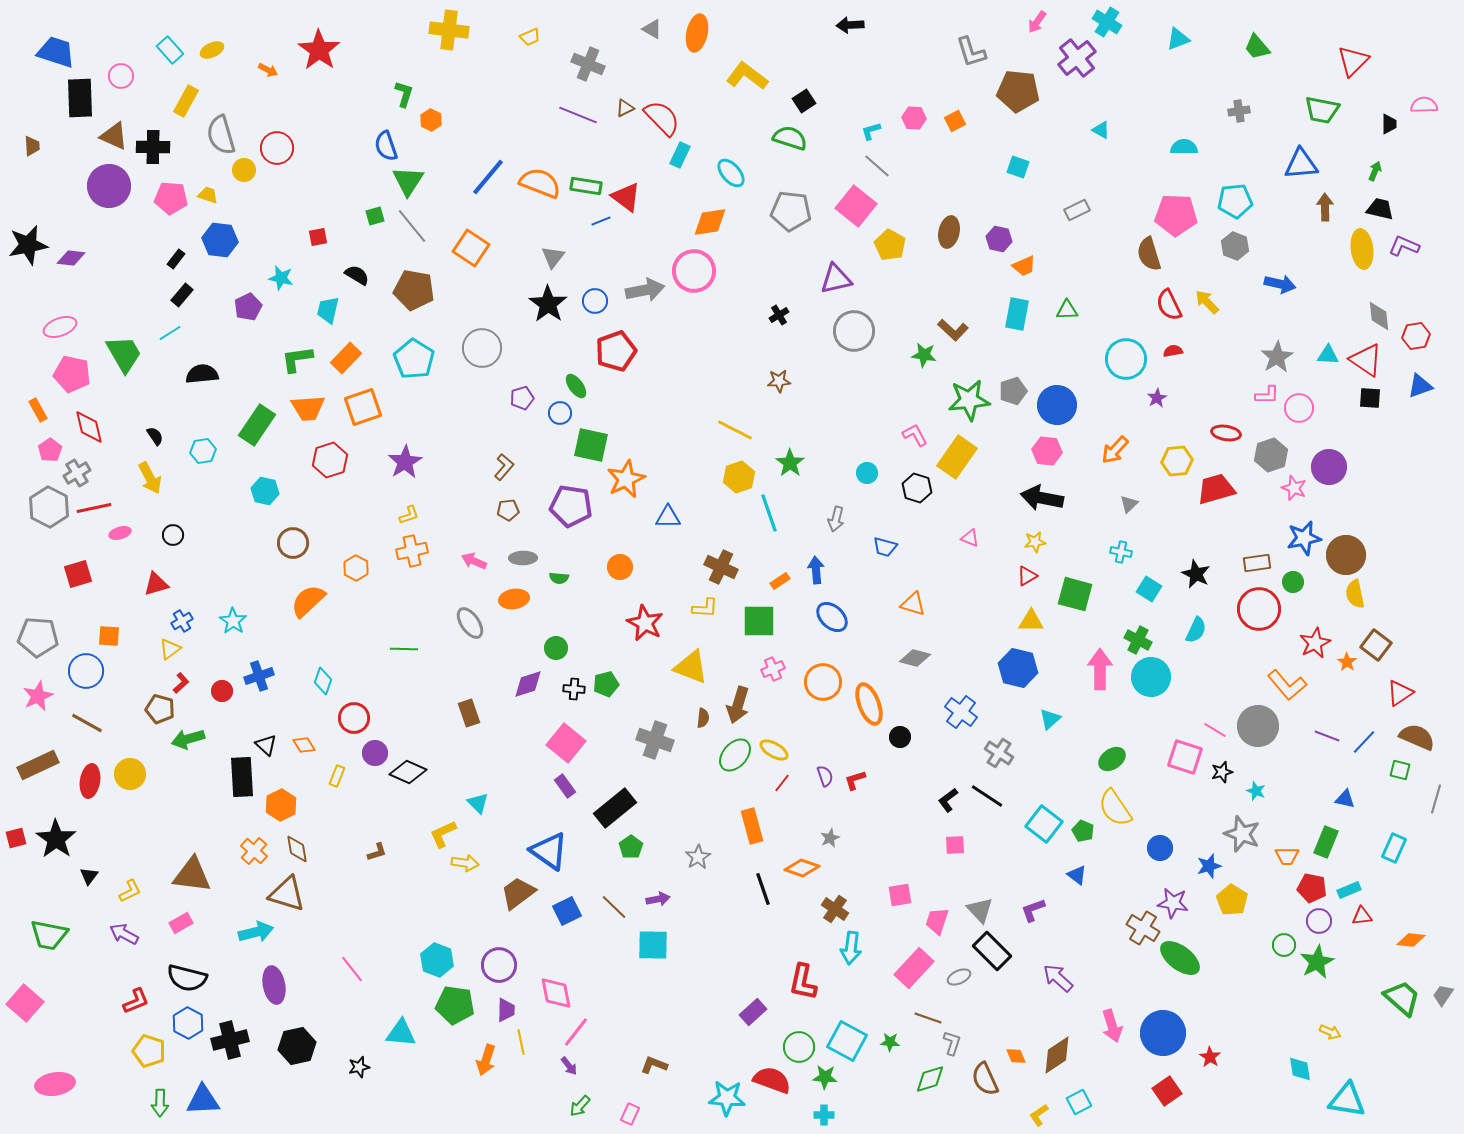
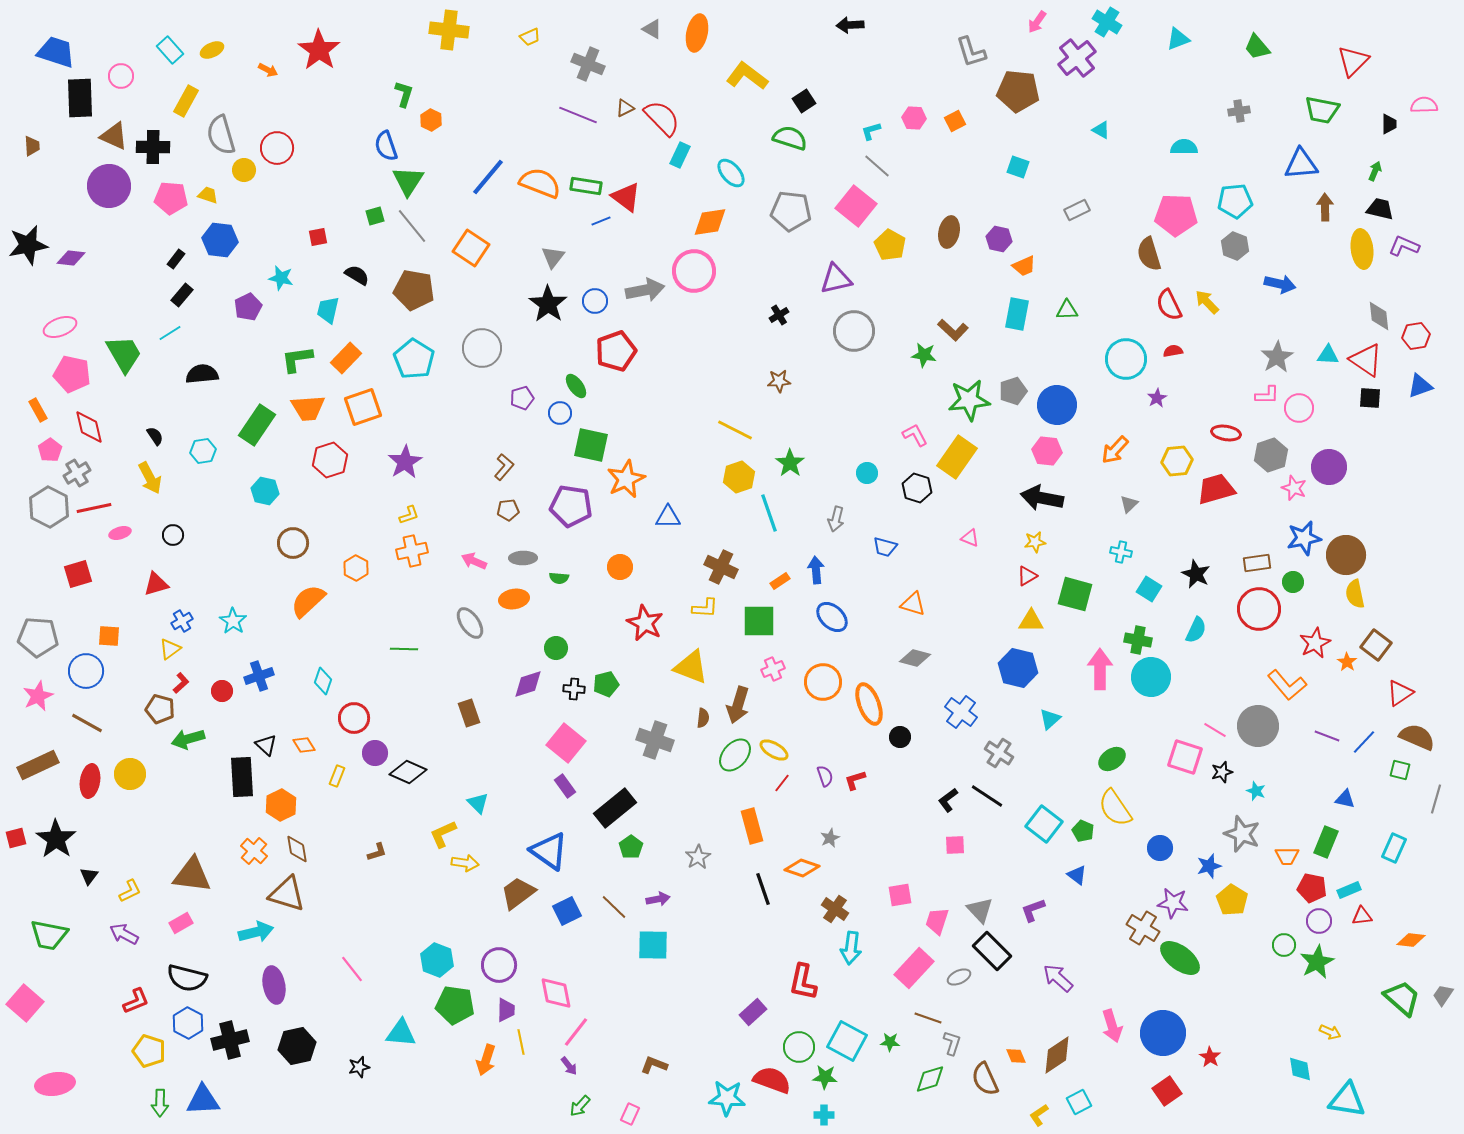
green cross at (1138, 640): rotated 16 degrees counterclockwise
